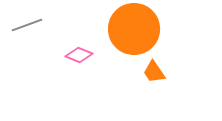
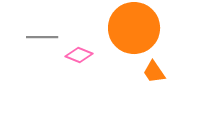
gray line: moved 15 px right, 12 px down; rotated 20 degrees clockwise
orange circle: moved 1 px up
